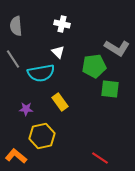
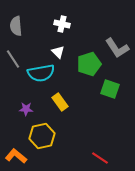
gray L-shape: rotated 25 degrees clockwise
green pentagon: moved 5 px left, 2 px up; rotated 10 degrees counterclockwise
green square: rotated 12 degrees clockwise
